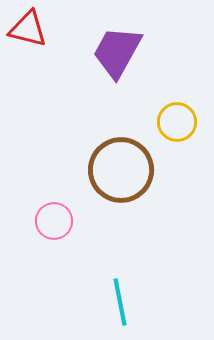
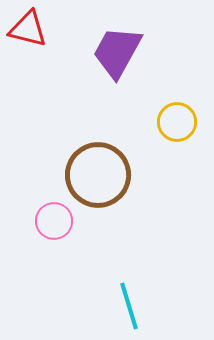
brown circle: moved 23 px left, 5 px down
cyan line: moved 9 px right, 4 px down; rotated 6 degrees counterclockwise
